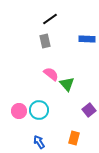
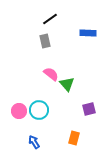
blue rectangle: moved 1 px right, 6 px up
purple square: moved 1 px up; rotated 24 degrees clockwise
blue arrow: moved 5 px left
